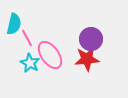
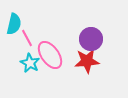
red star: moved 2 px down
